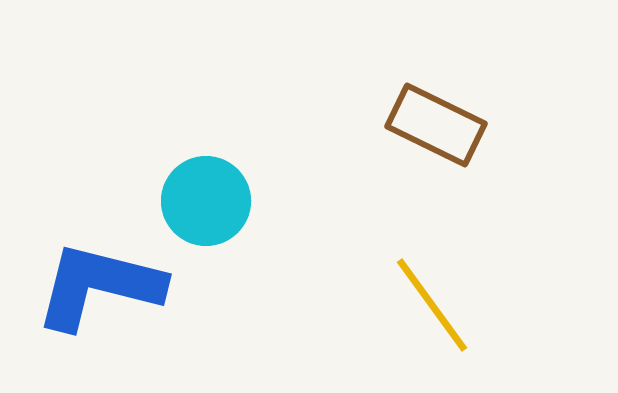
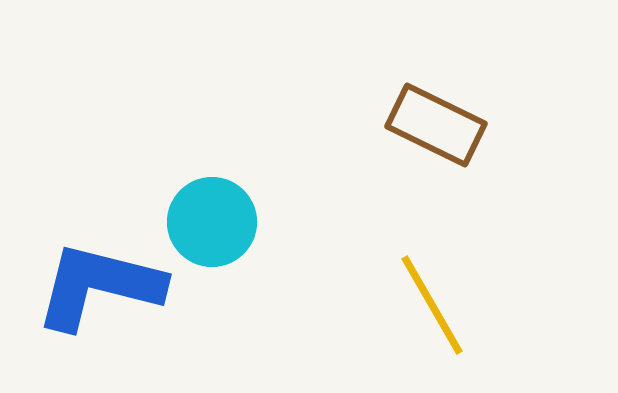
cyan circle: moved 6 px right, 21 px down
yellow line: rotated 6 degrees clockwise
